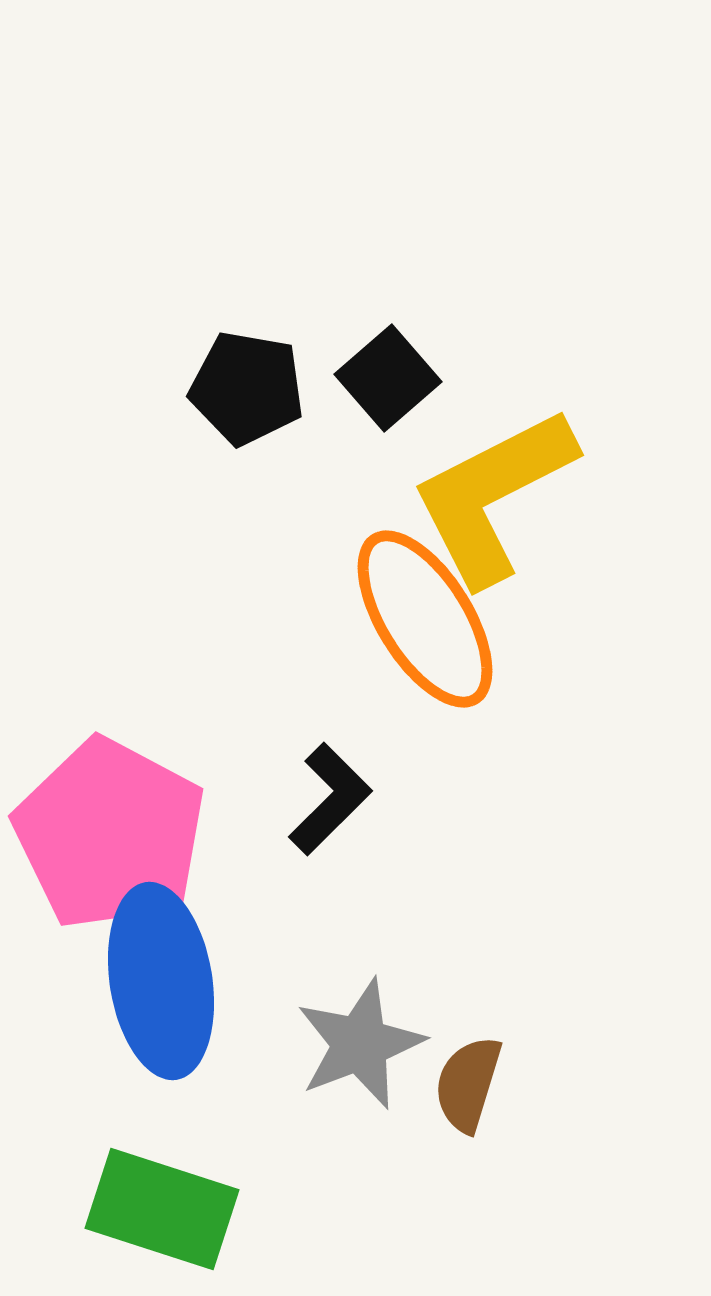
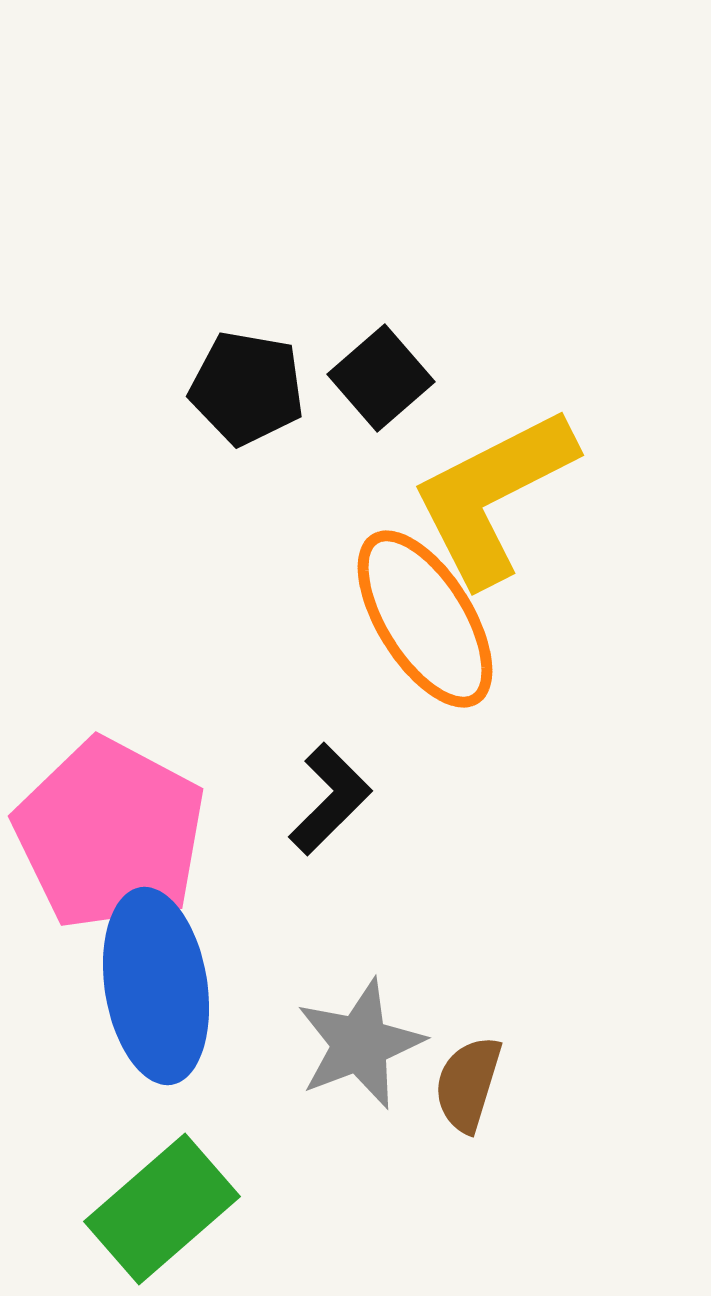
black square: moved 7 px left
blue ellipse: moved 5 px left, 5 px down
green rectangle: rotated 59 degrees counterclockwise
